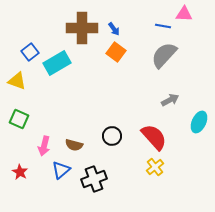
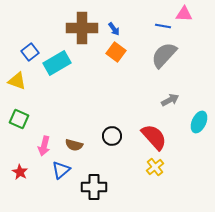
black cross: moved 8 px down; rotated 20 degrees clockwise
